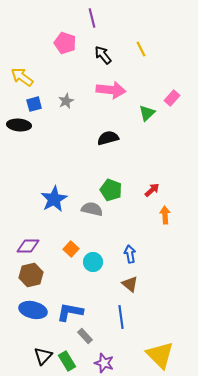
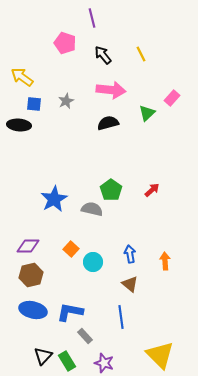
yellow line: moved 5 px down
blue square: rotated 21 degrees clockwise
black semicircle: moved 15 px up
green pentagon: rotated 15 degrees clockwise
orange arrow: moved 46 px down
